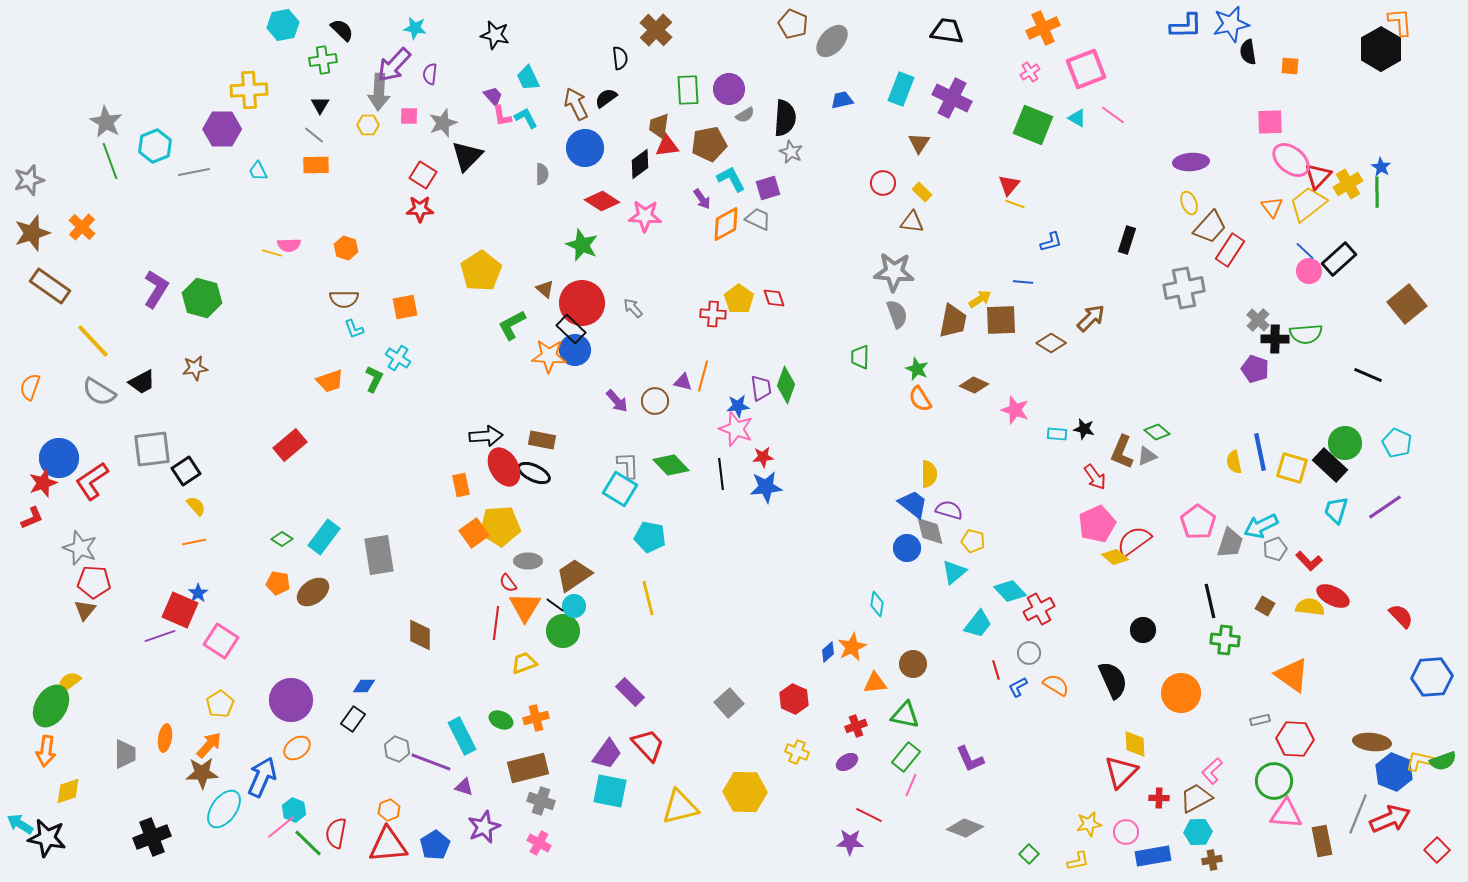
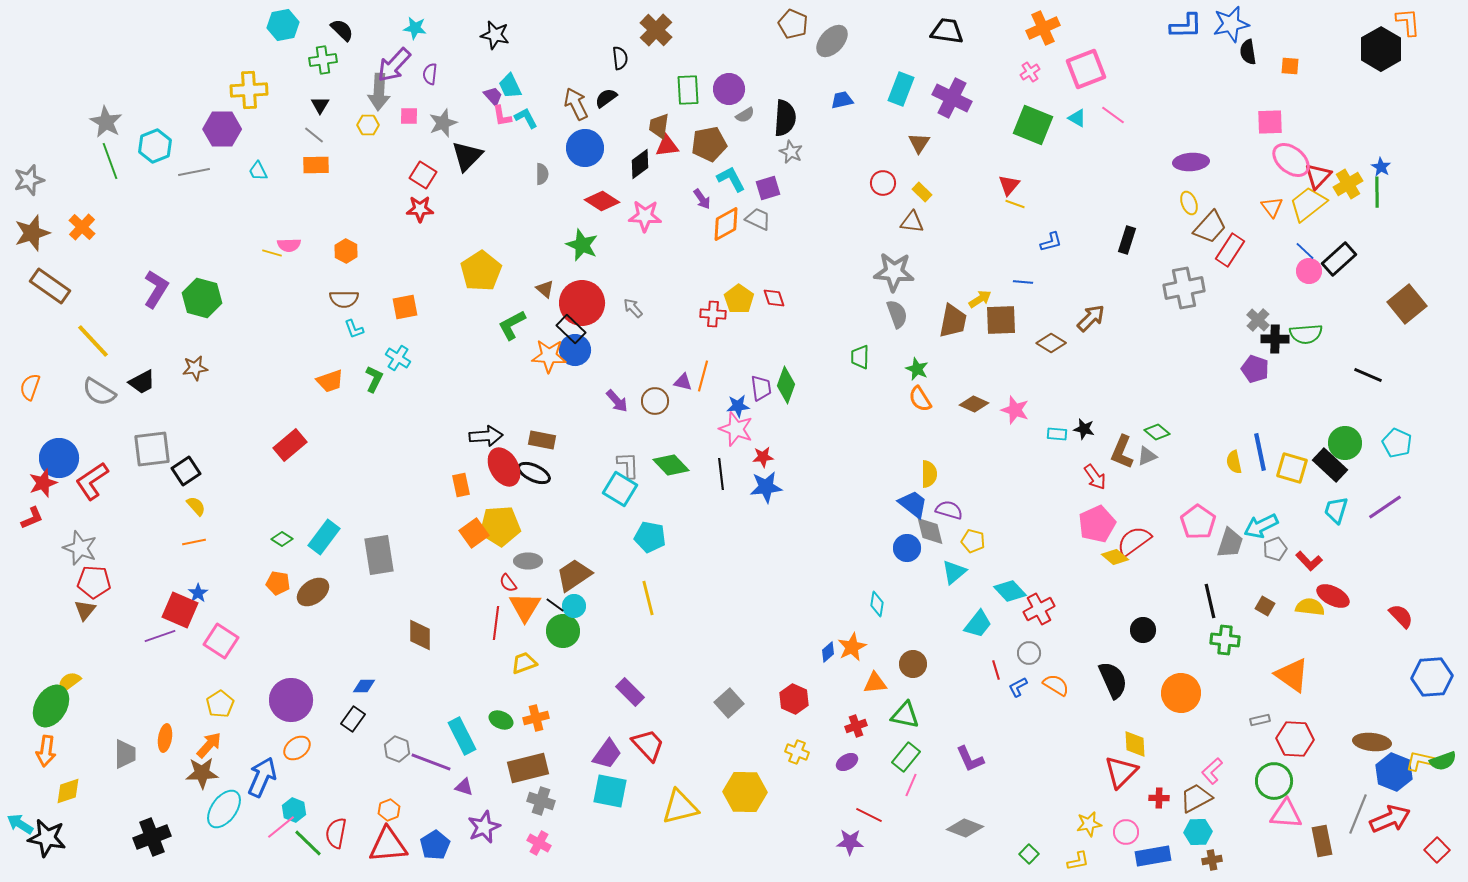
orange L-shape at (1400, 22): moved 8 px right
cyan trapezoid at (528, 78): moved 18 px left, 8 px down
orange hexagon at (346, 248): moved 3 px down; rotated 10 degrees clockwise
brown diamond at (974, 385): moved 19 px down
